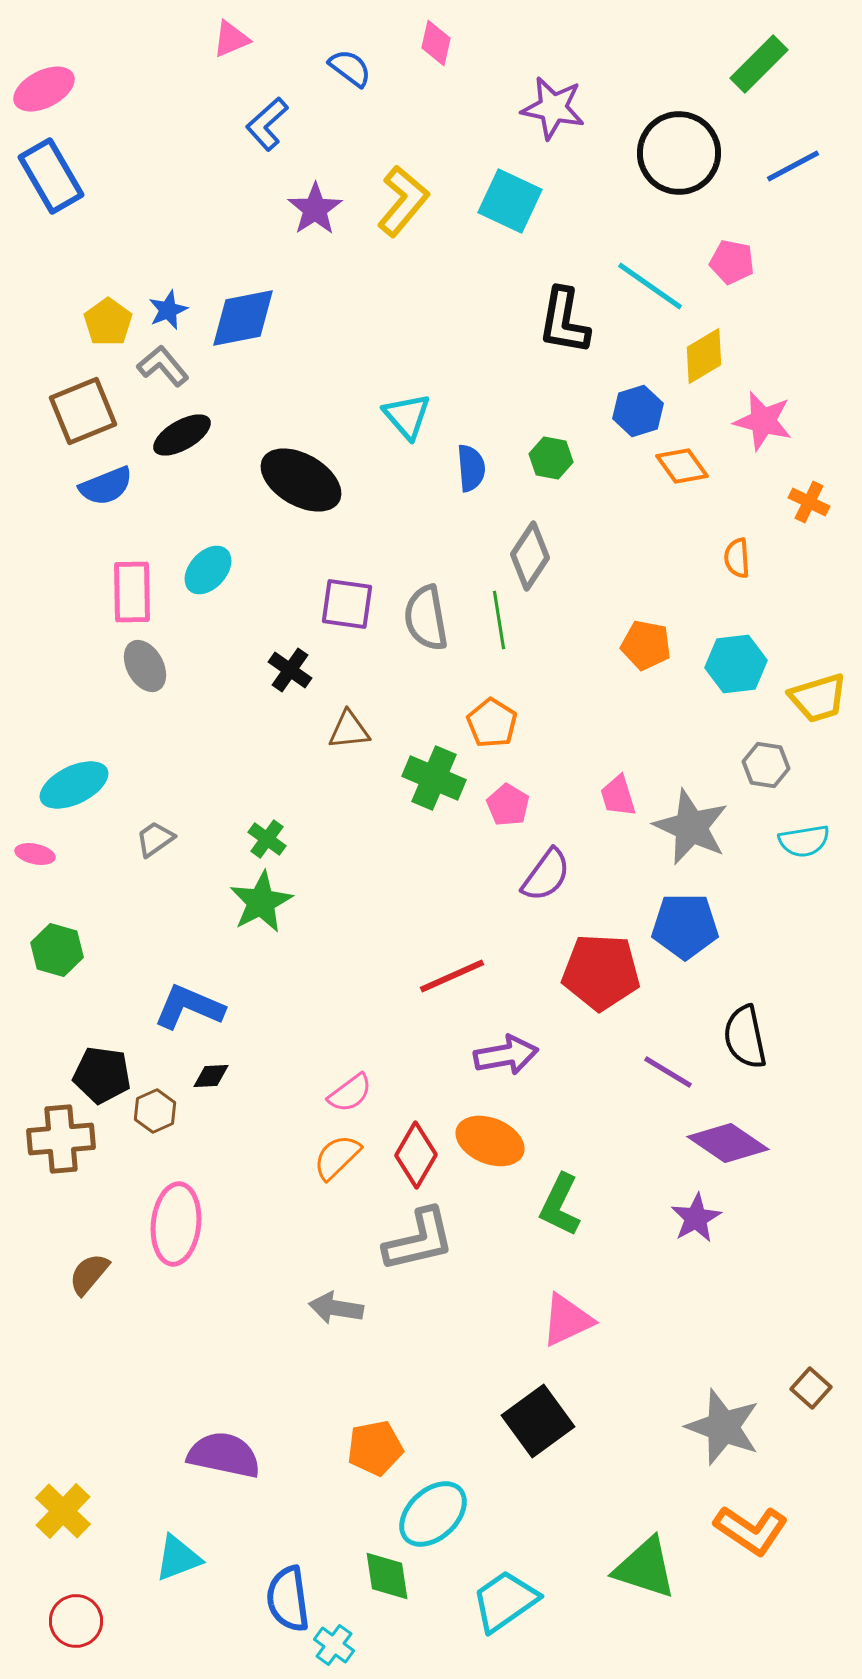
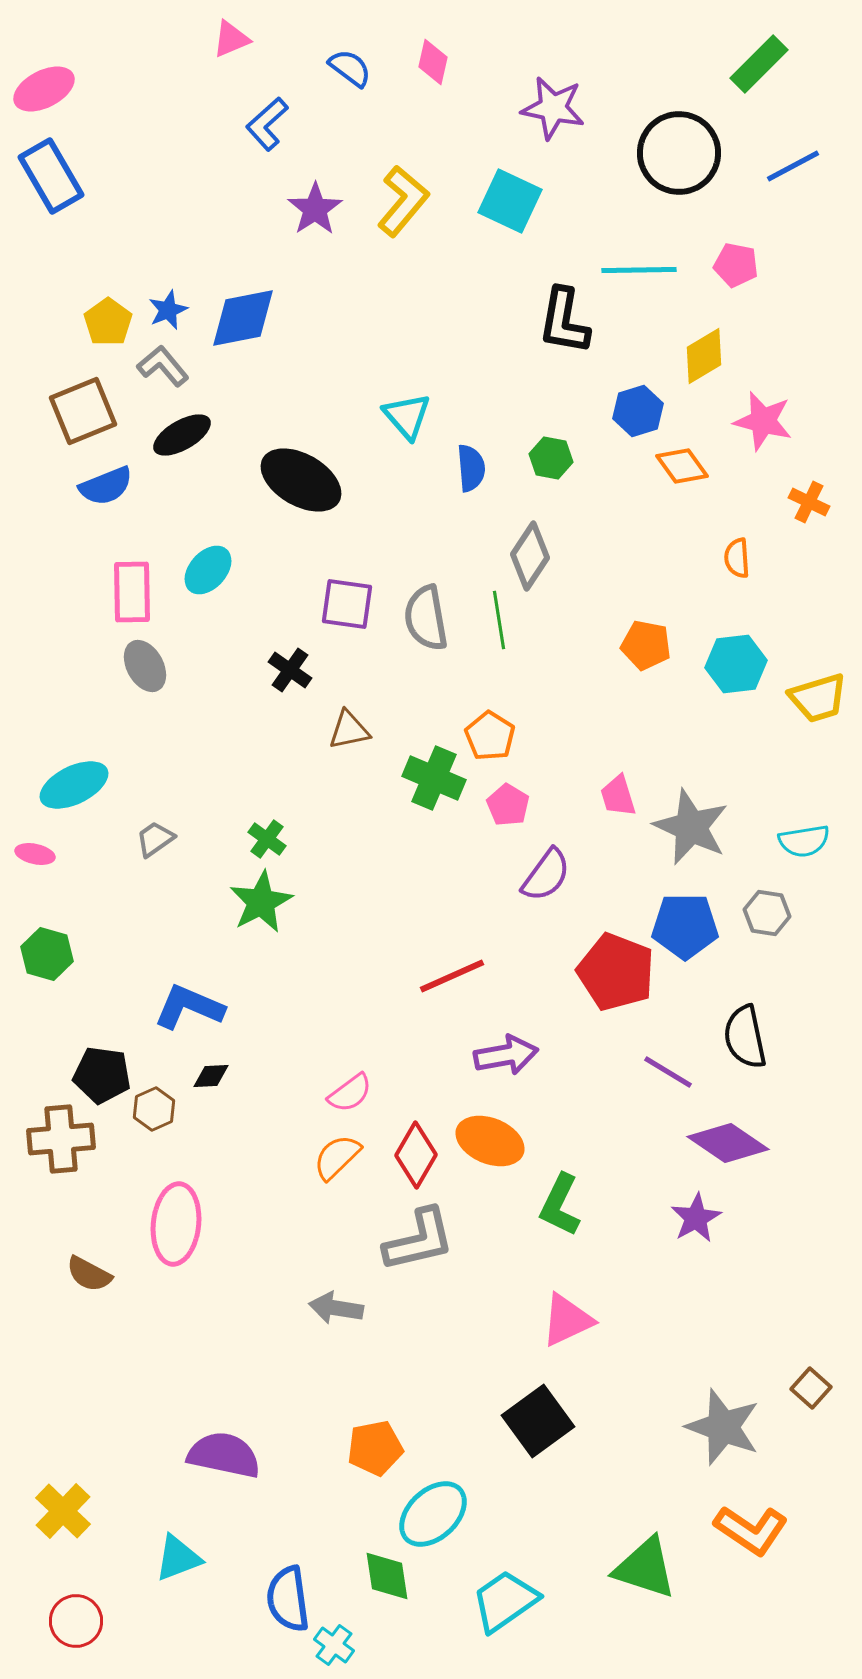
pink diamond at (436, 43): moved 3 px left, 19 px down
pink pentagon at (732, 262): moved 4 px right, 3 px down
cyan line at (650, 286): moved 11 px left, 16 px up; rotated 36 degrees counterclockwise
orange pentagon at (492, 723): moved 2 px left, 13 px down
brown triangle at (349, 730): rotated 6 degrees counterclockwise
gray hexagon at (766, 765): moved 1 px right, 148 px down
green hexagon at (57, 950): moved 10 px left, 4 px down
red pentagon at (601, 972): moved 15 px right; rotated 18 degrees clockwise
brown hexagon at (155, 1111): moved 1 px left, 2 px up
brown semicircle at (89, 1274): rotated 102 degrees counterclockwise
